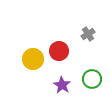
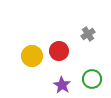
yellow circle: moved 1 px left, 3 px up
